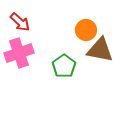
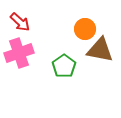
orange circle: moved 1 px left, 1 px up
